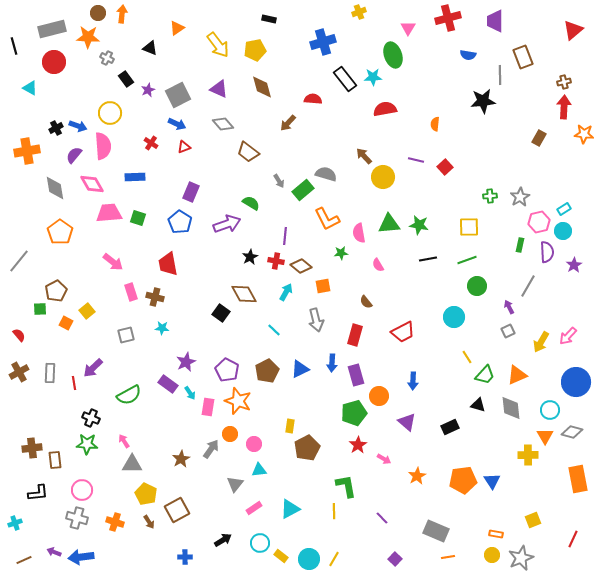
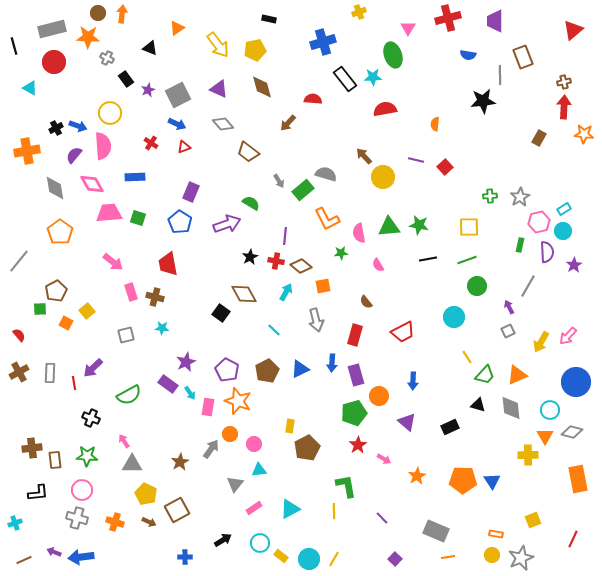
green triangle at (389, 224): moved 3 px down
green star at (87, 444): moved 12 px down
brown star at (181, 459): moved 1 px left, 3 px down
orange pentagon at (463, 480): rotated 8 degrees clockwise
brown arrow at (149, 522): rotated 32 degrees counterclockwise
